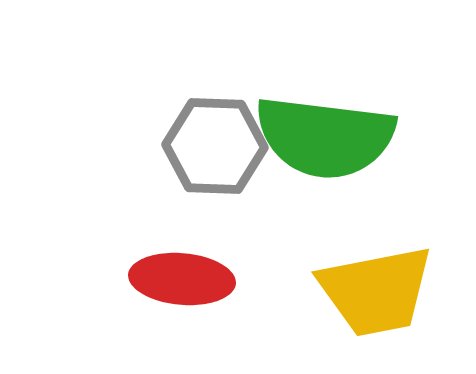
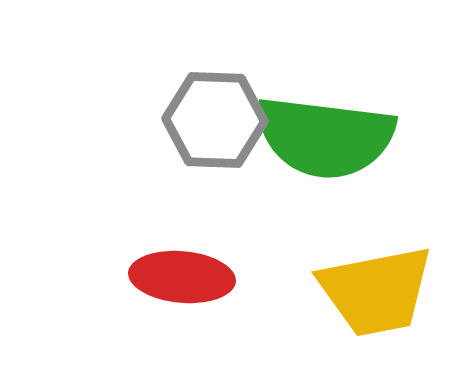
gray hexagon: moved 26 px up
red ellipse: moved 2 px up
